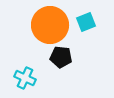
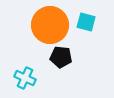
cyan square: rotated 36 degrees clockwise
